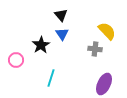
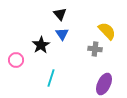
black triangle: moved 1 px left, 1 px up
